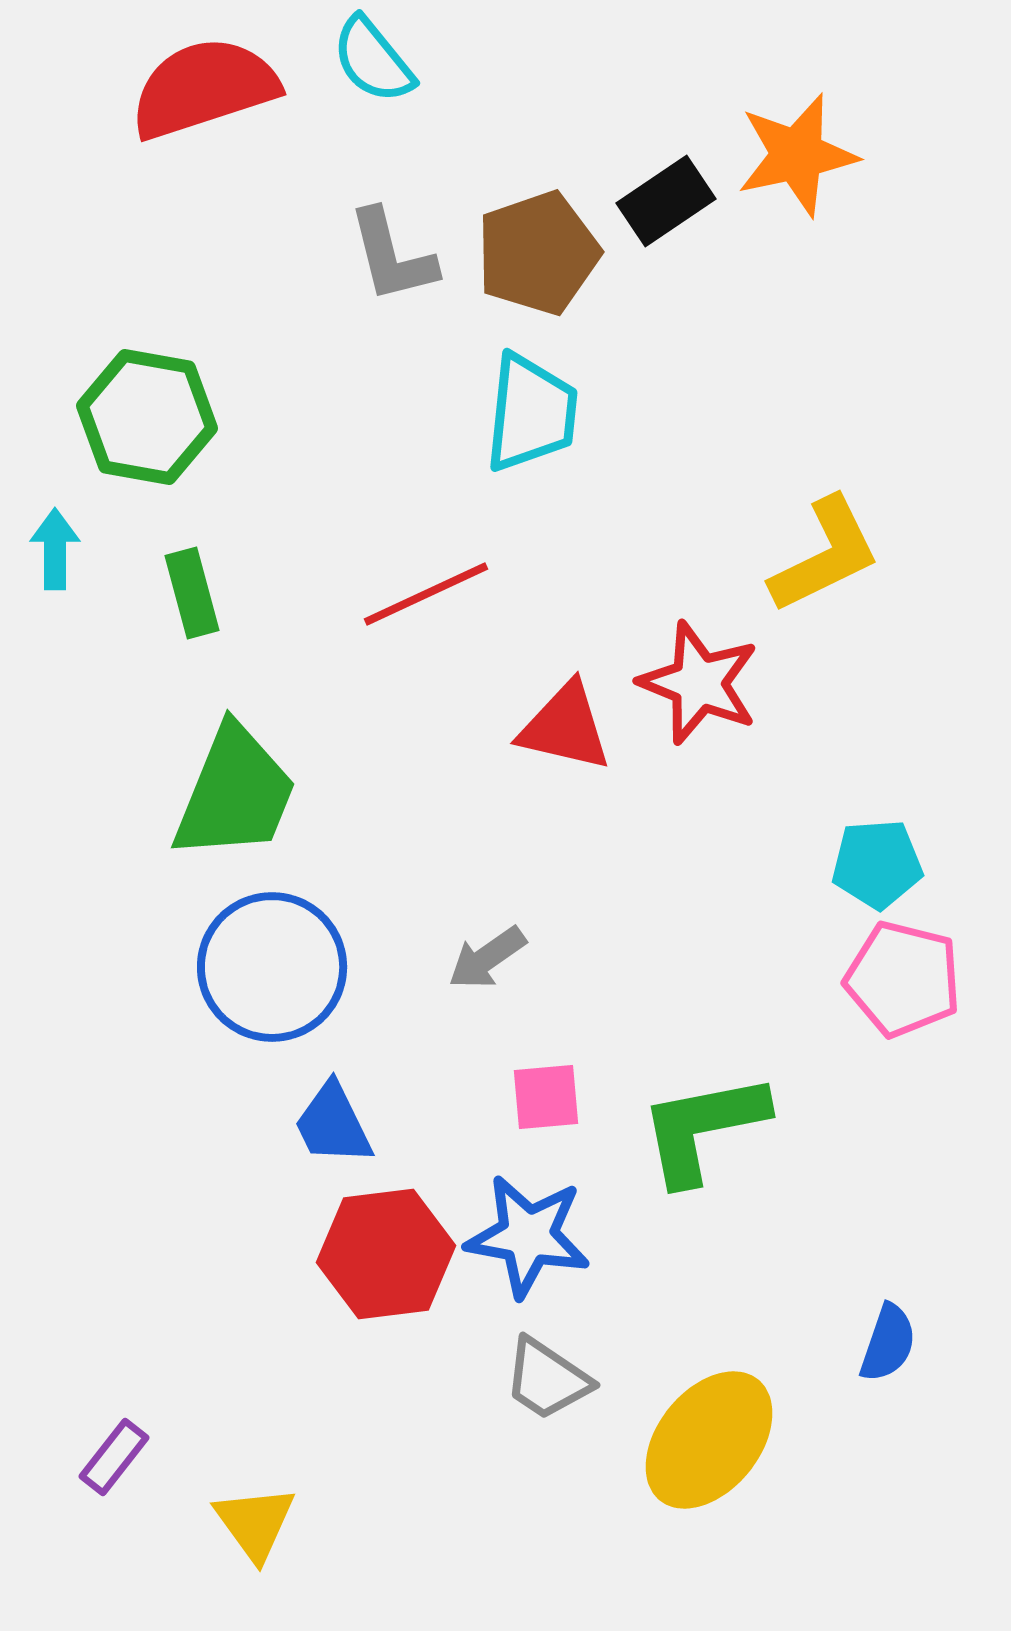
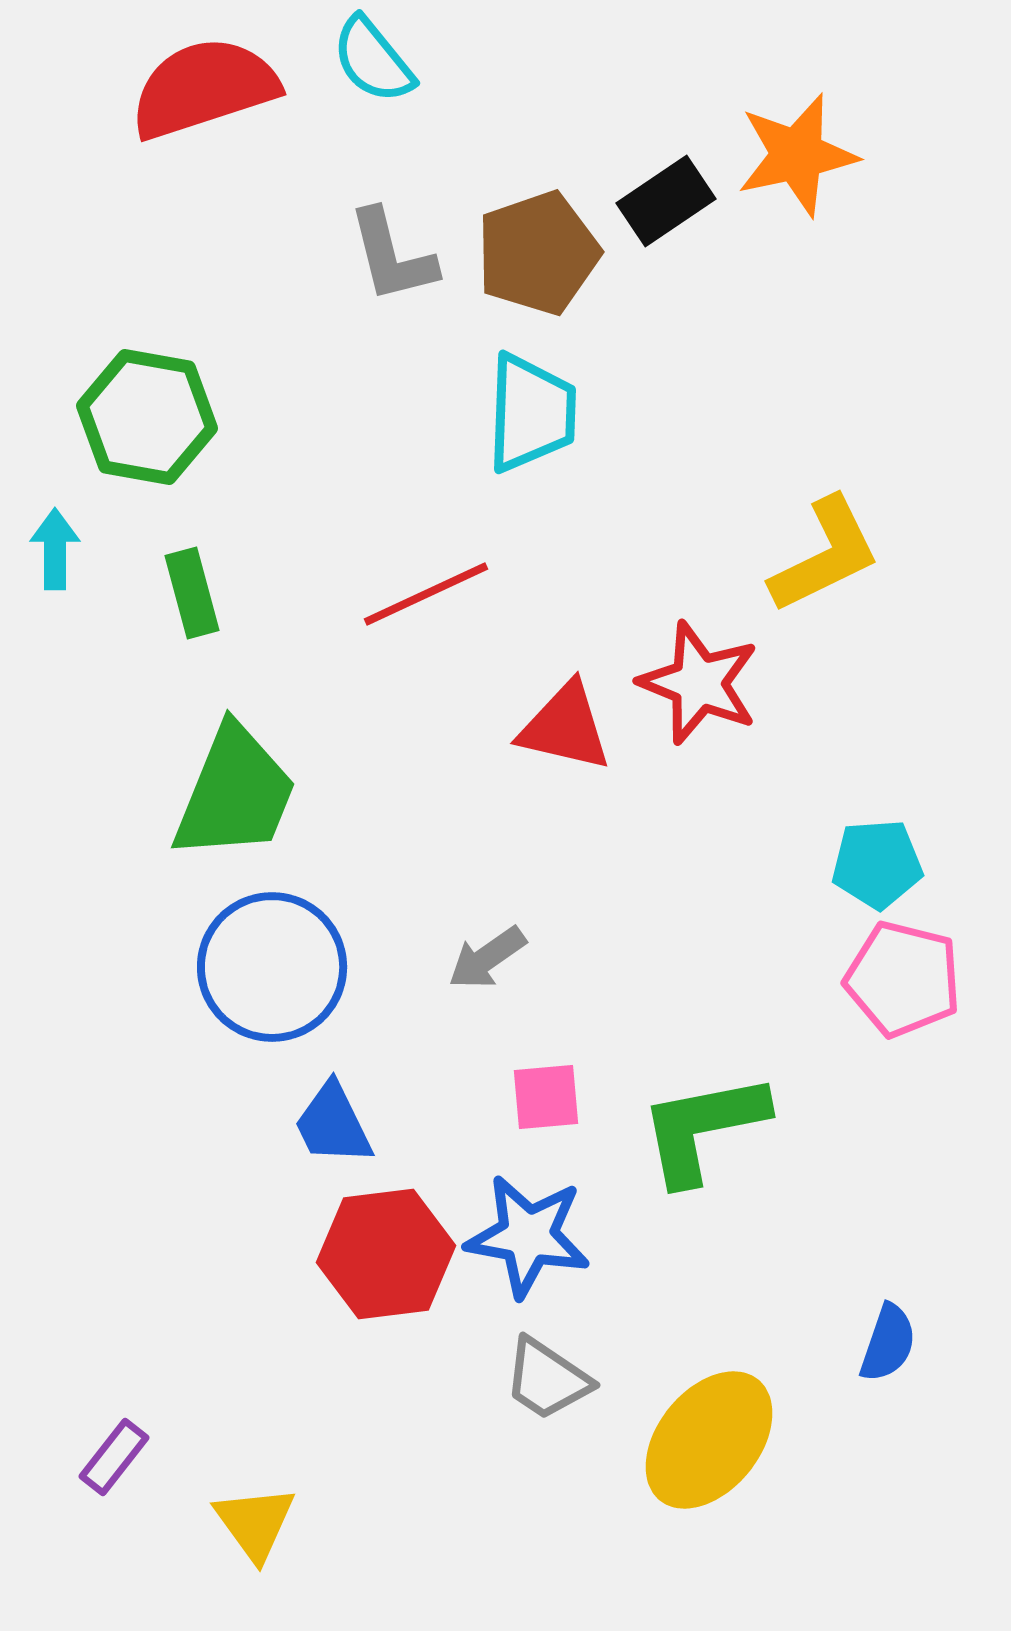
cyan trapezoid: rotated 4 degrees counterclockwise
